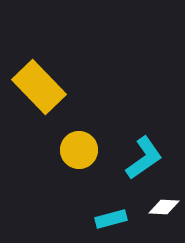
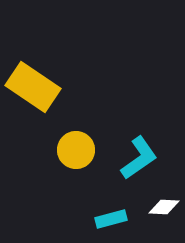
yellow rectangle: moved 6 px left; rotated 12 degrees counterclockwise
yellow circle: moved 3 px left
cyan L-shape: moved 5 px left
